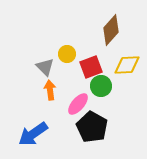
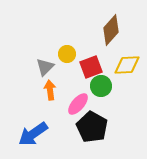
gray triangle: rotated 30 degrees clockwise
